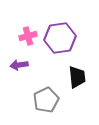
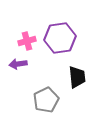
pink cross: moved 1 px left, 5 px down
purple arrow: moved 1 px left, 1 px up
